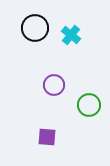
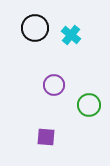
purple square: moved 1 px left
